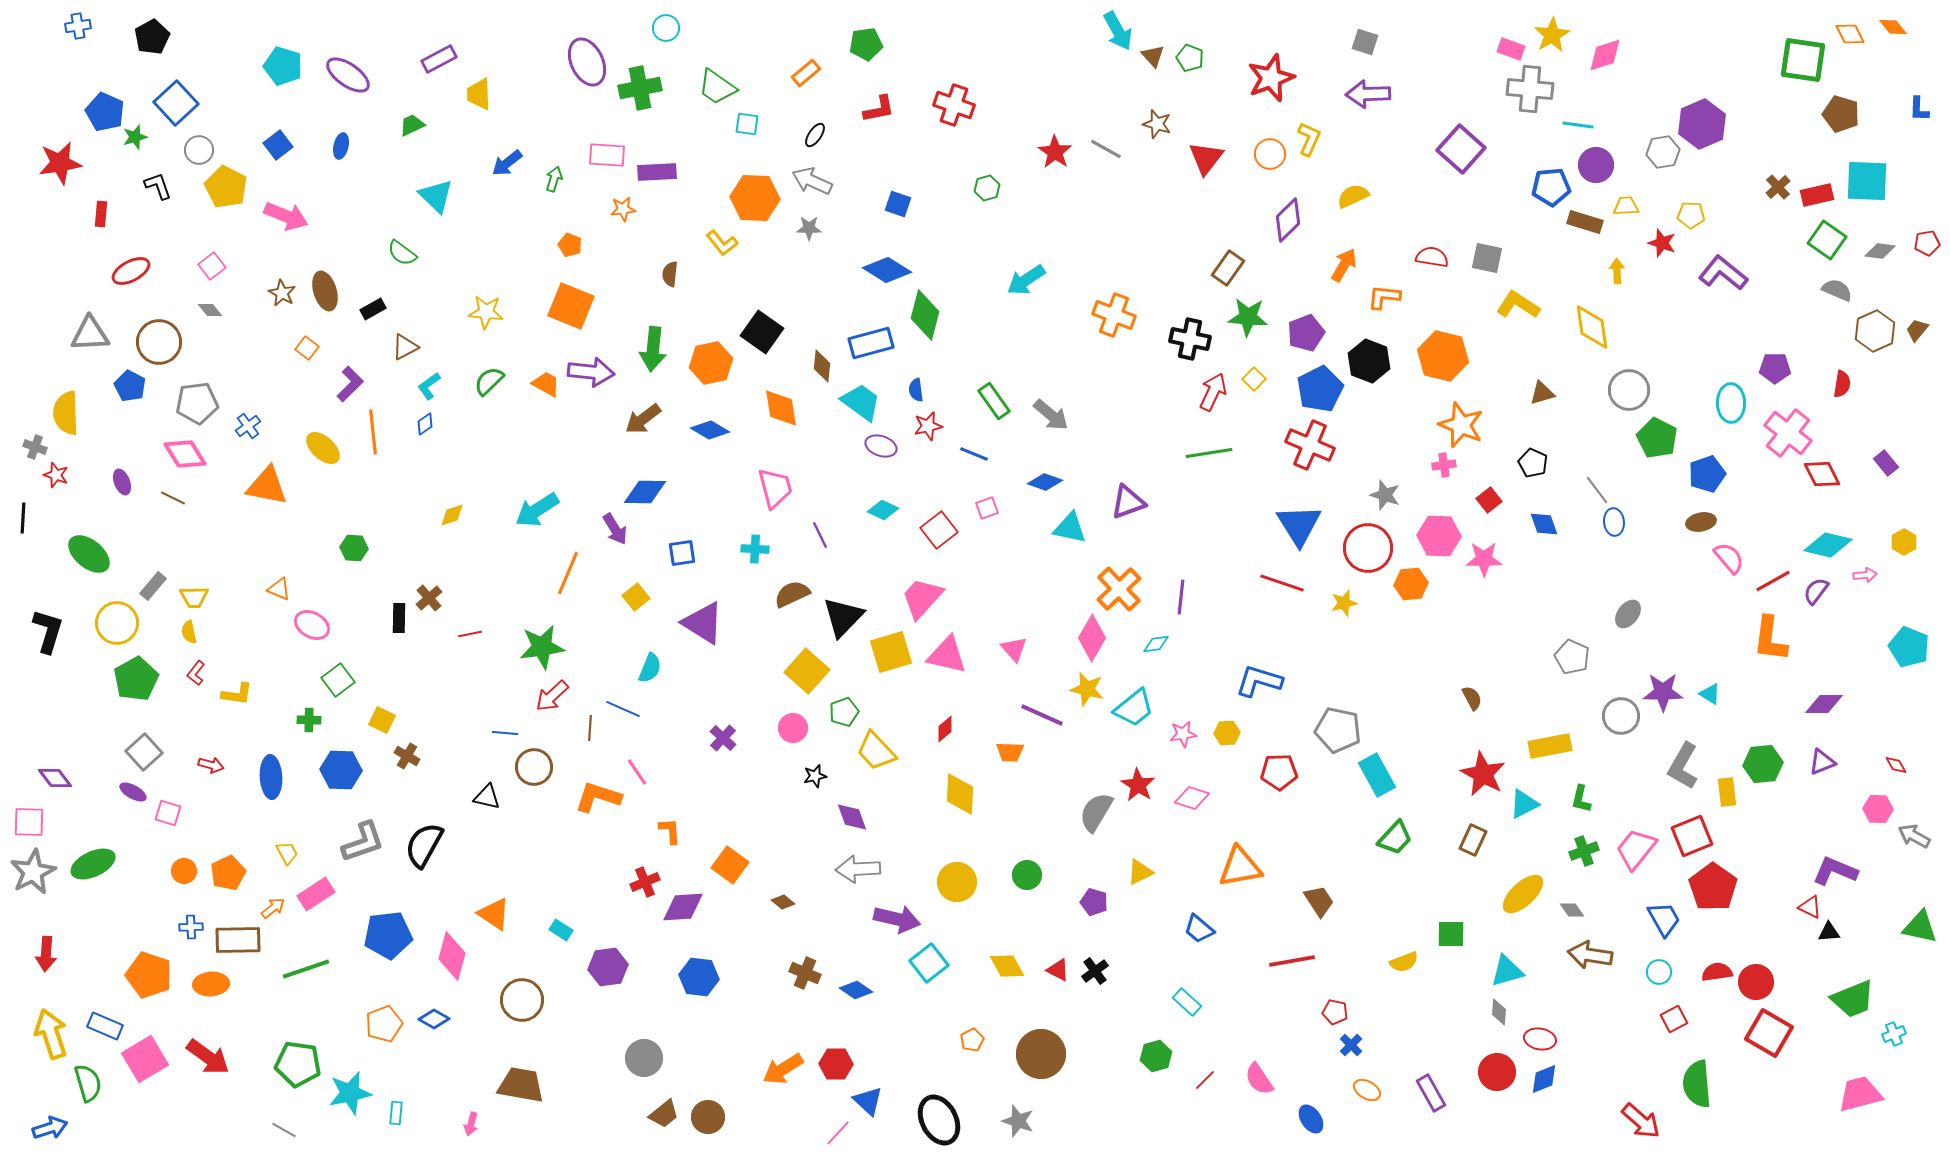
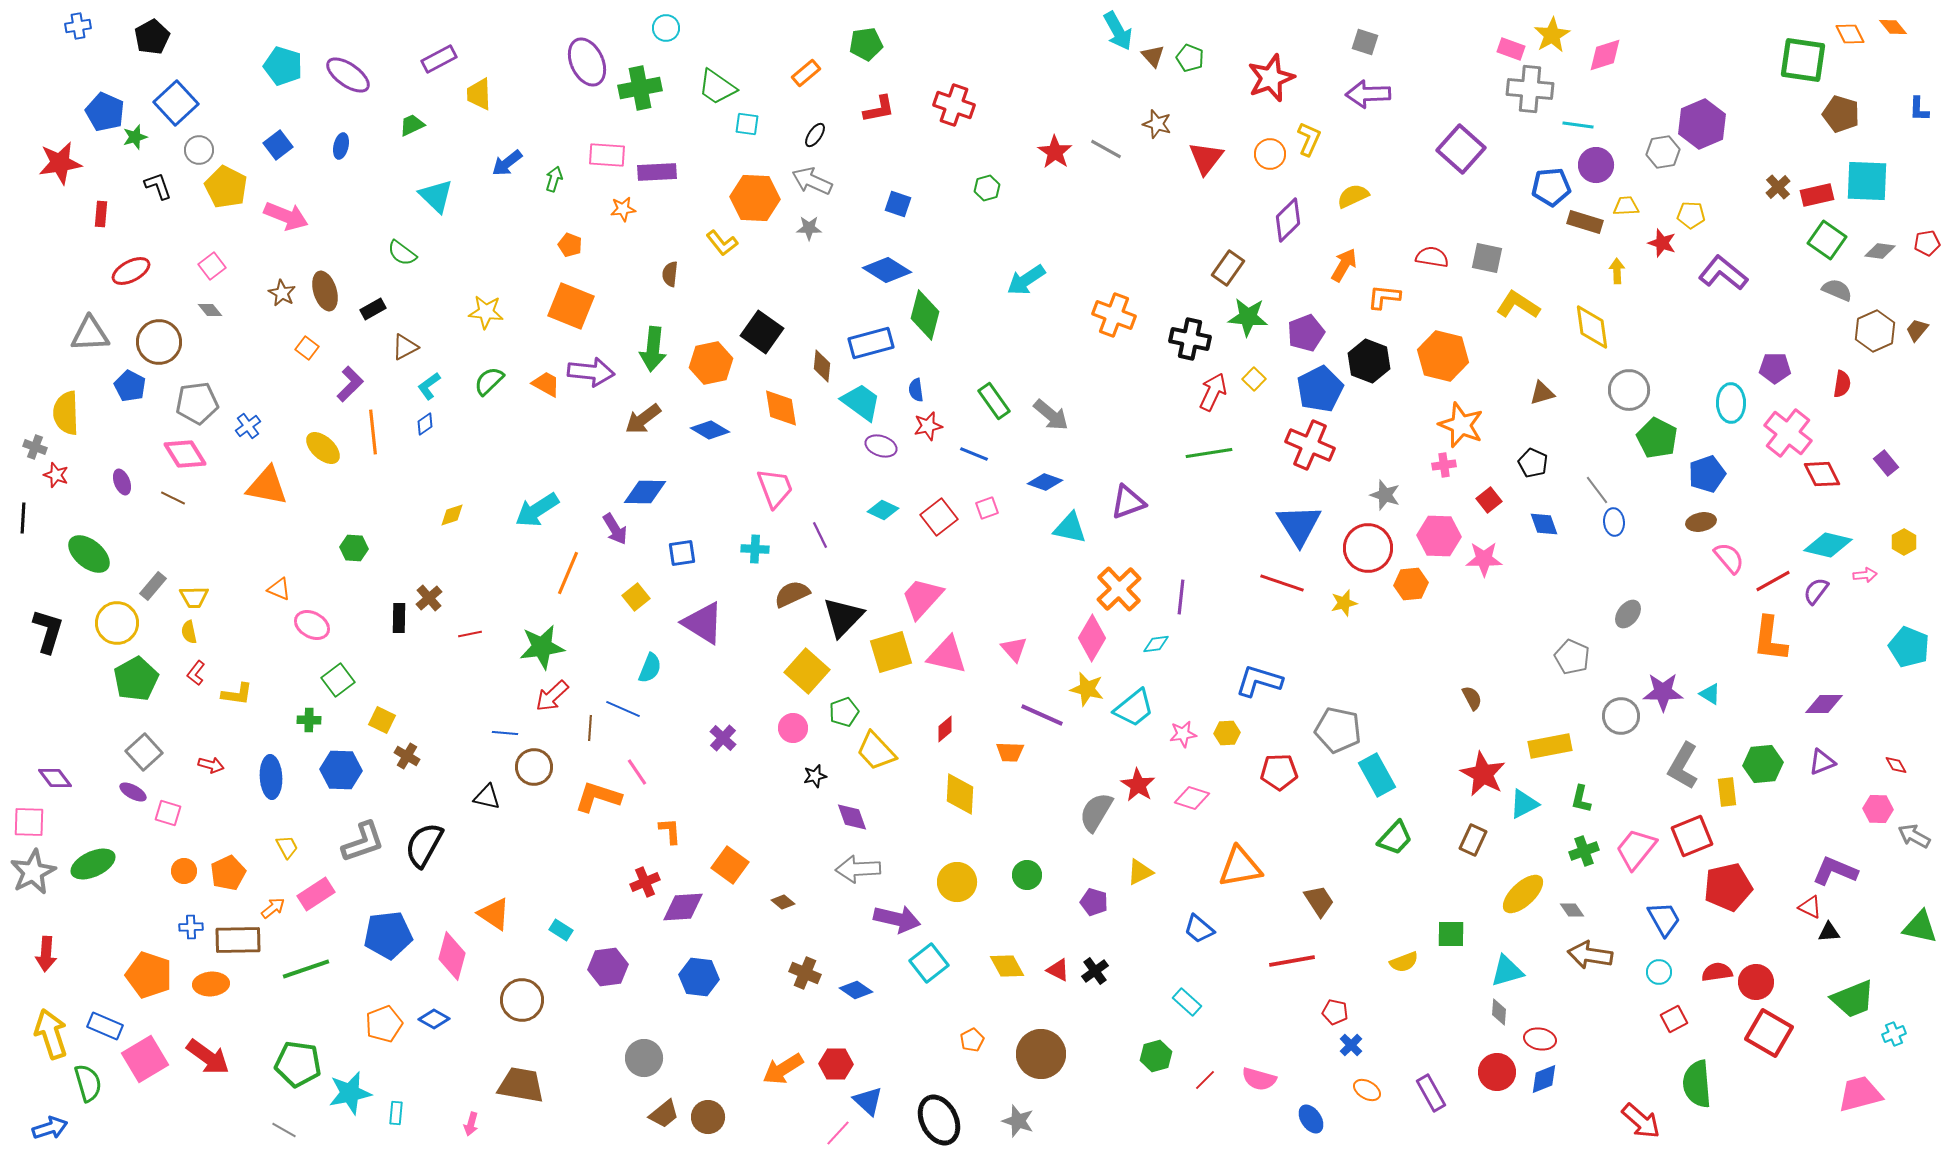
pink trapezoid at (775, 488): rotated 6 degrees counterclockwise
red square at (939, 530): moved 13 px up
yellow trapezoid at (287, 853): moved 6 px up
red pentagon at (1713, 887): moved 15 px right; rotated 24 degrees clockwise
pink semicircle at (1259, 1079): rotated 40 degrees counterclockwise
